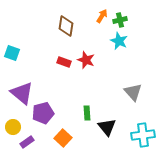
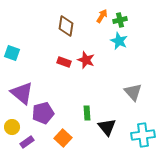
yellow circle: moved 1 px left
